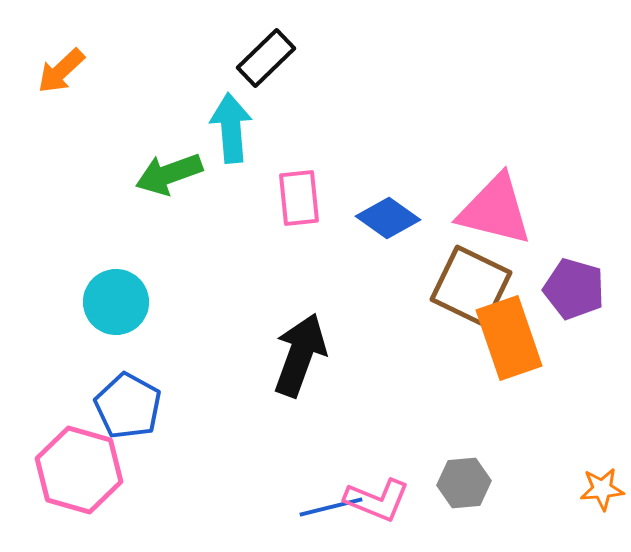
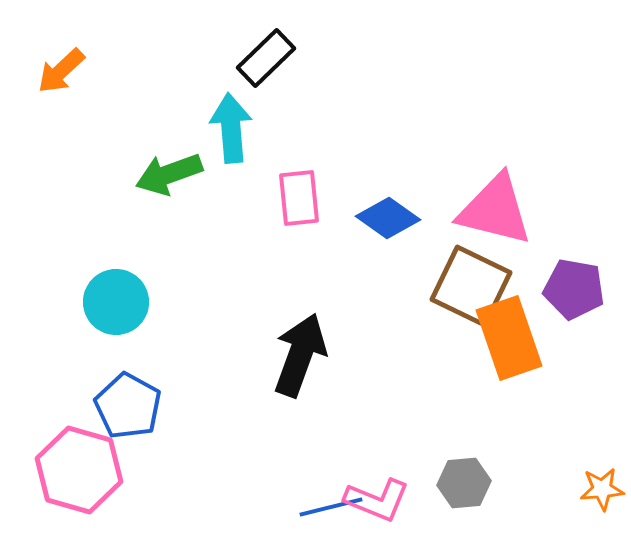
purple pentagon: rotated 6 degrees counterclockwise
